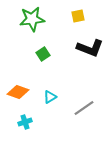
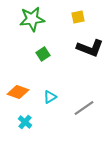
yellow square: moved 1 px down
cyan cross: rotated 32 degrees counterclockwise
